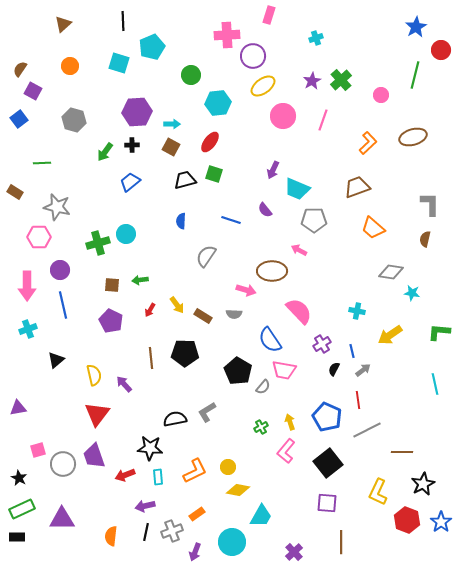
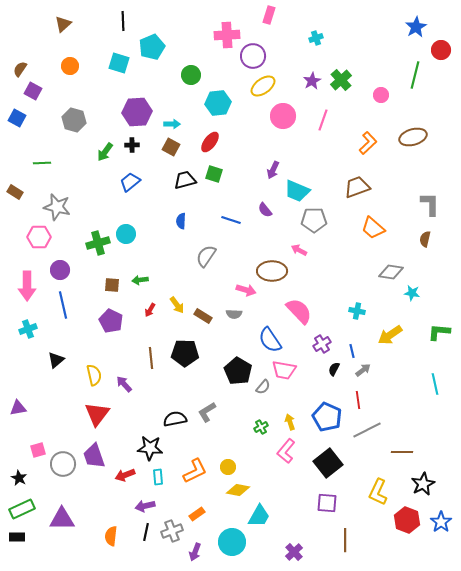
blue square at (19, 119): moved 2 px left, 1 px up; rotated 24 degrees counterclockwise
cyan trapezoid at (297, 189): moved 2 px down
cyan trapezoid at (261, 516): moved 2 px left
brown line at (341, 542): moved 4 px right, 2 px up
